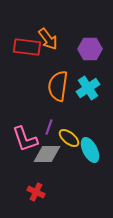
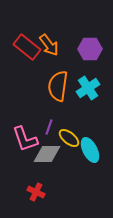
orange arrow: moved 1 px right, 6 px down
red rectangle: rotated 32 degrees clockwise
